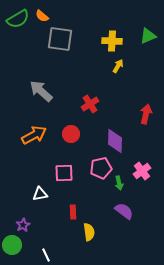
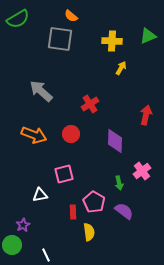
orange semicircle: moved 29 px right
yellow arrow: moved 3 px right, 2 px down
red arrow: moved 1 px down
orange arrow: rotated 50 degrees clockwise
pink pentagon: moved 7 px left, 34 px down; rotated 30 degrees counterclockwise
pink square: moved 1 px down; rotated 12 degrees counterclockwise
white triangle: moved 1 px down
